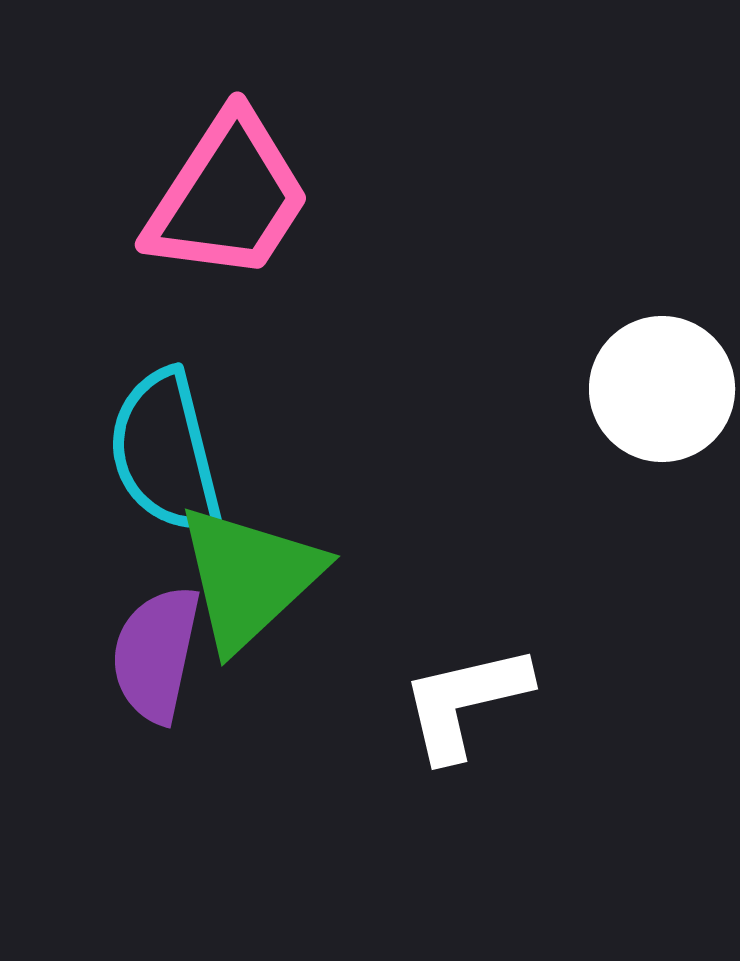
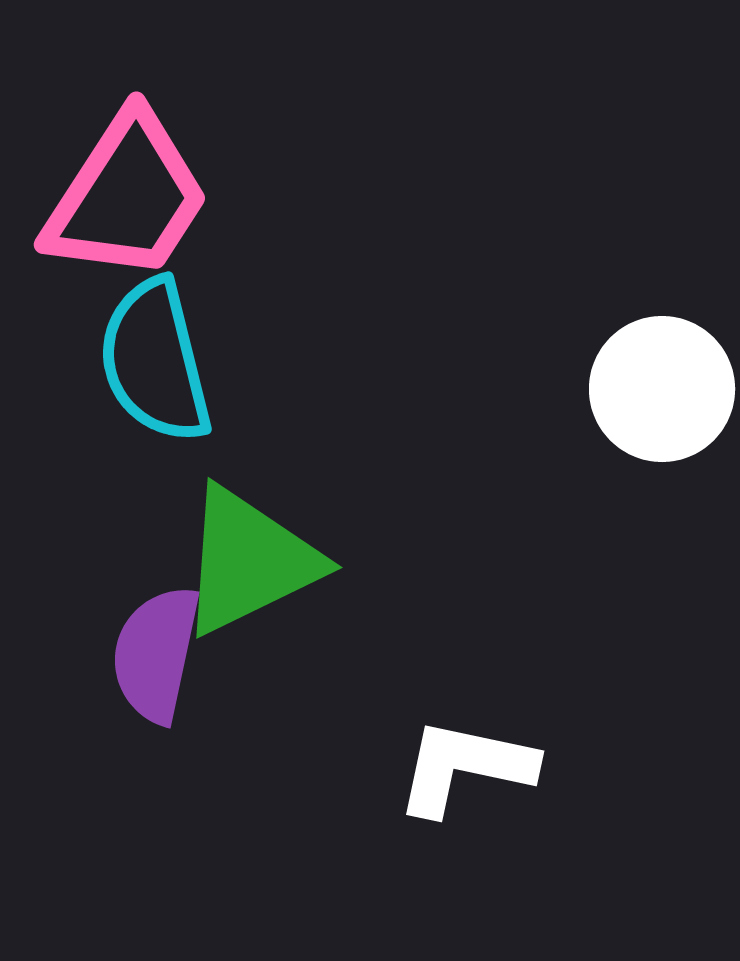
pink trapezoid: moved 101 px left
cyan semicircle: moved 10 px left, 91 px up
green triangle: moved 16 px up; rotated 17 degrees clockwise
white L-shape: moved 65 px down; rotated 25 degrees clockwise
